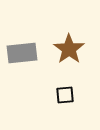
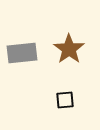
black square: moved 5 px down
